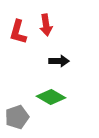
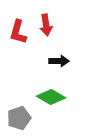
gray pentagon: moved 2 px right, 1 px down
